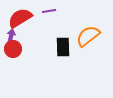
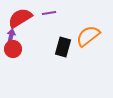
purple line: moved 2 px down
black rectangle: rotated 18 degrees clockwise
